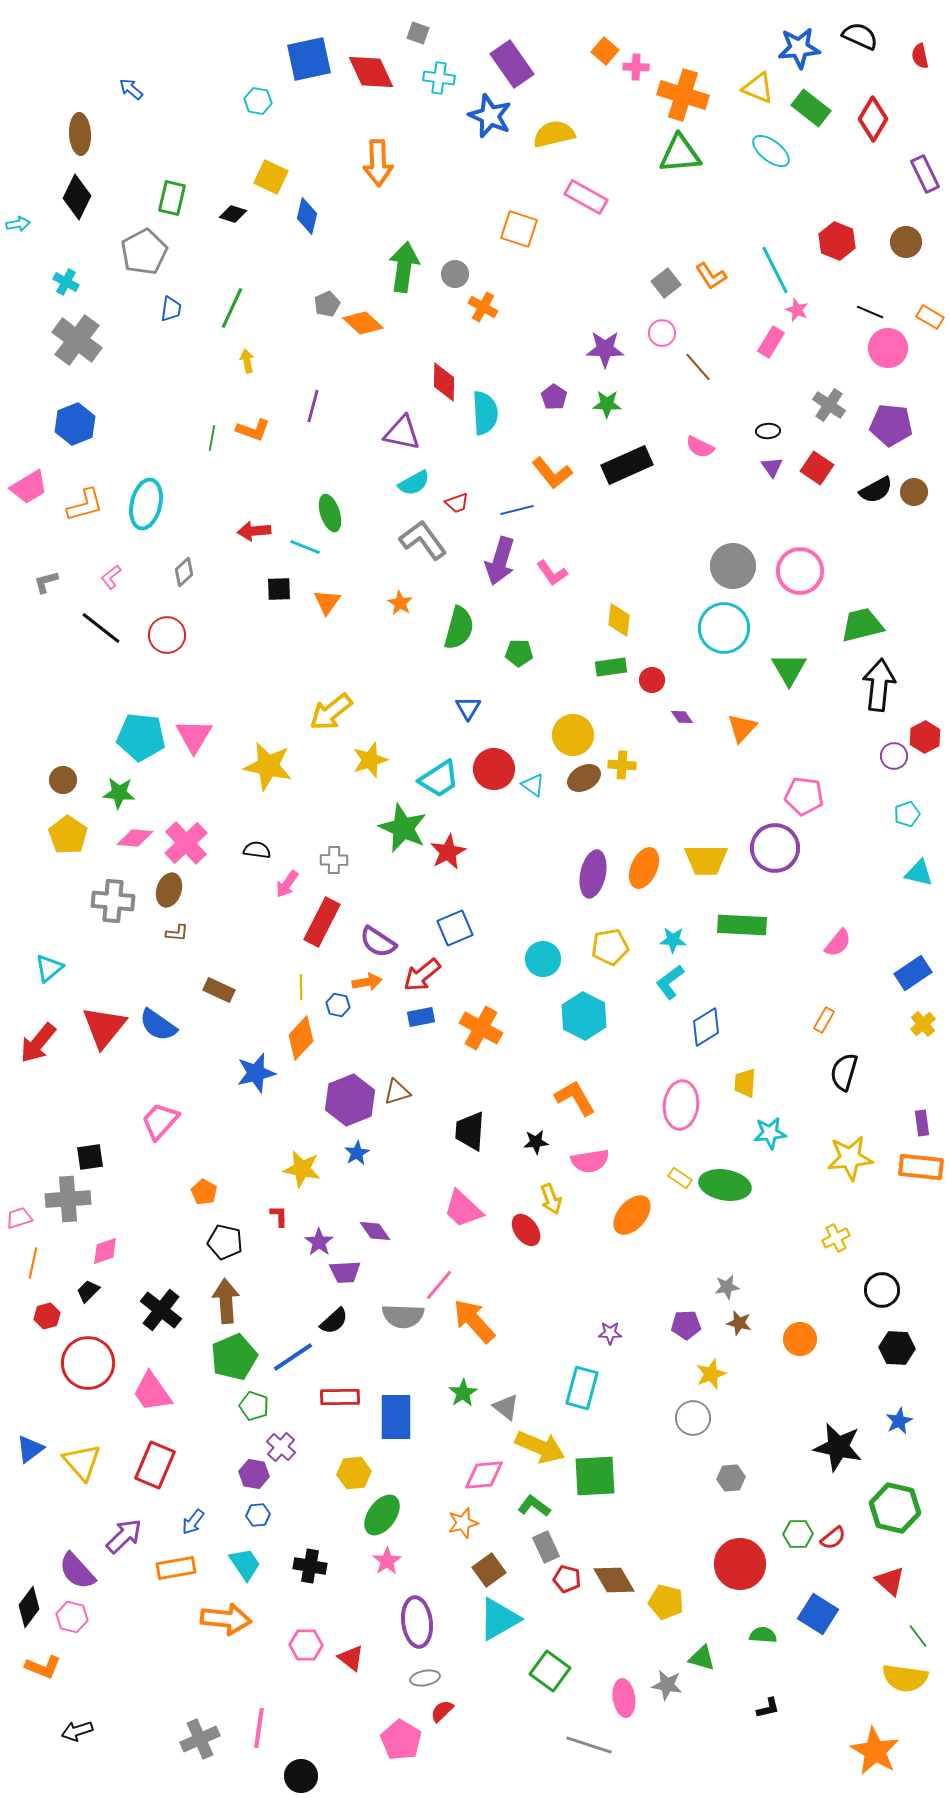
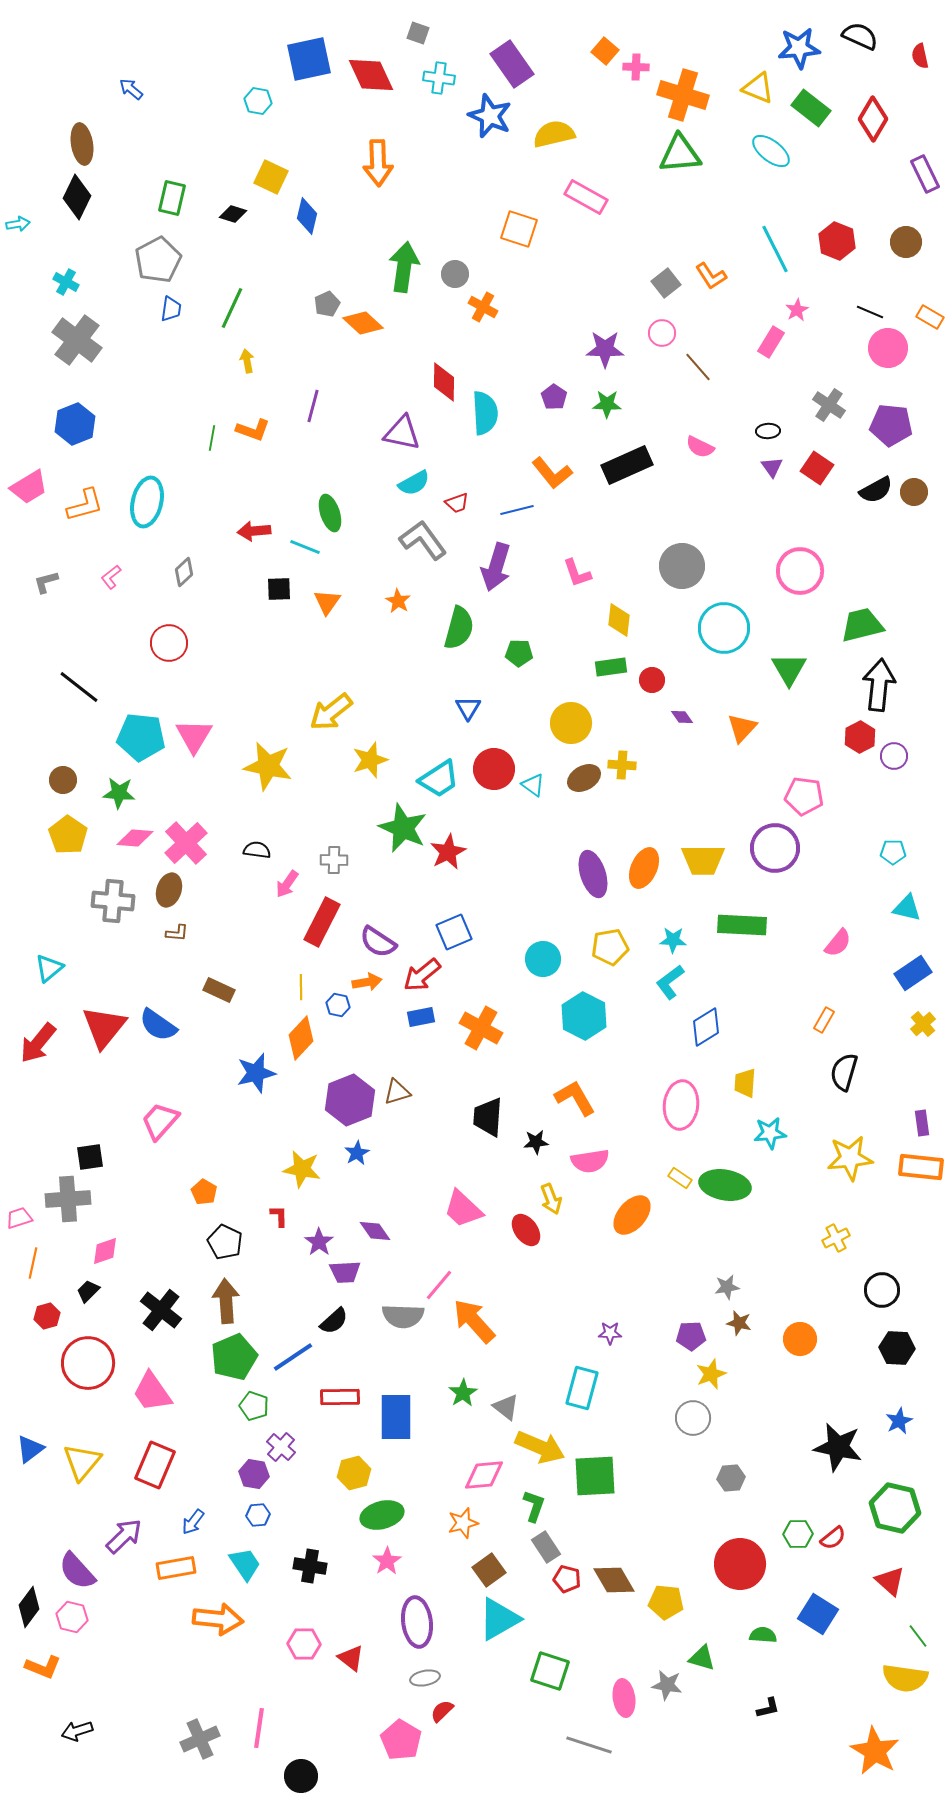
red diamond at (371, 72): moved 3 px down
brown ellipse at (80, 134): moved 2 px right, 10 px down; rotated 6 degrees counterclockwise
gray pentagon at (144, 252): moved 14 px right, 8 px down
cyan line at (775, 270): moved 21 px up
pink star at (797, 310): rotated 20 degrees clockwise
cyan ellipse at (146, 504): moved 1 px right, 2 px up
purple arrow at (500, 561): moved 4 px left, 6 px down
gray circle at (733, 566): moved 51 px left
pink L-shape at (552, 573): moved 25 px right; rotated 16 degrees clockwise
orange star at (400, 603): moved 2 px left, 2 px up
black line at (101, 628): moved 22 px left, 59 px down
red circle at (167, 635): moved 2 px right, 8 px down
yellow circle at (573, 735): moved 2 px left, 12 px up
red hexagon at (925, 737): moved 65 px left
cyan pentagon at (907, 814): moved 14 px left, 38 px down; rotated 20 degrees clockwise
yellow trapezoid at (706, 860): moved 3 px left
cyan triangle at (919, 873): moved 12 px left, 35 px down
purple ellipse at (593, 874): rotated 30 degrees counterclockwise
blue square at (455, 928): moved 1 px left, 4 px down
black trapezoid at (470, 1131): moved 18 px right, 14 px up
black pentagon at (225, 1242): rotated 12 degrees clockwise
purple pentagon at (686, 1325): moved 5 px right, 11 px down
yellow triangle at (82, 1462): rotated 21 degrees clockwise
yellow hexagon at (354, 1473): rotated 8 degrees counterclockwise
green L-shape at (534, 1506): rotated 72 degrees clockwise
green ellipse at (382, 1515): rotated 39 degrees clockwise
gray rectangle at (546, 1547): rotated 8 degrees counterclockwise
yellow pentagon at (666, 1602): rotated 8 degrees counterclockwise
orange arrow at (226, 1619): moved 8 px left
pink hexagon at (306, 1645): moved 2 px left, 1 px up
green square at (550, 1671): rotated 18 degrees counterclockwise
